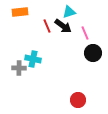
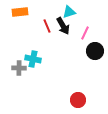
black arrow: rotated 24 degrees clockwise
pink line: rotated 48 degrees clockwise
black circle: moved 2 px right, 2 px up
